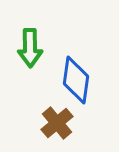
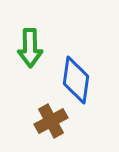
brown cross: moved 6 px left, 2 px up; rotated 12 degrees clockwise
